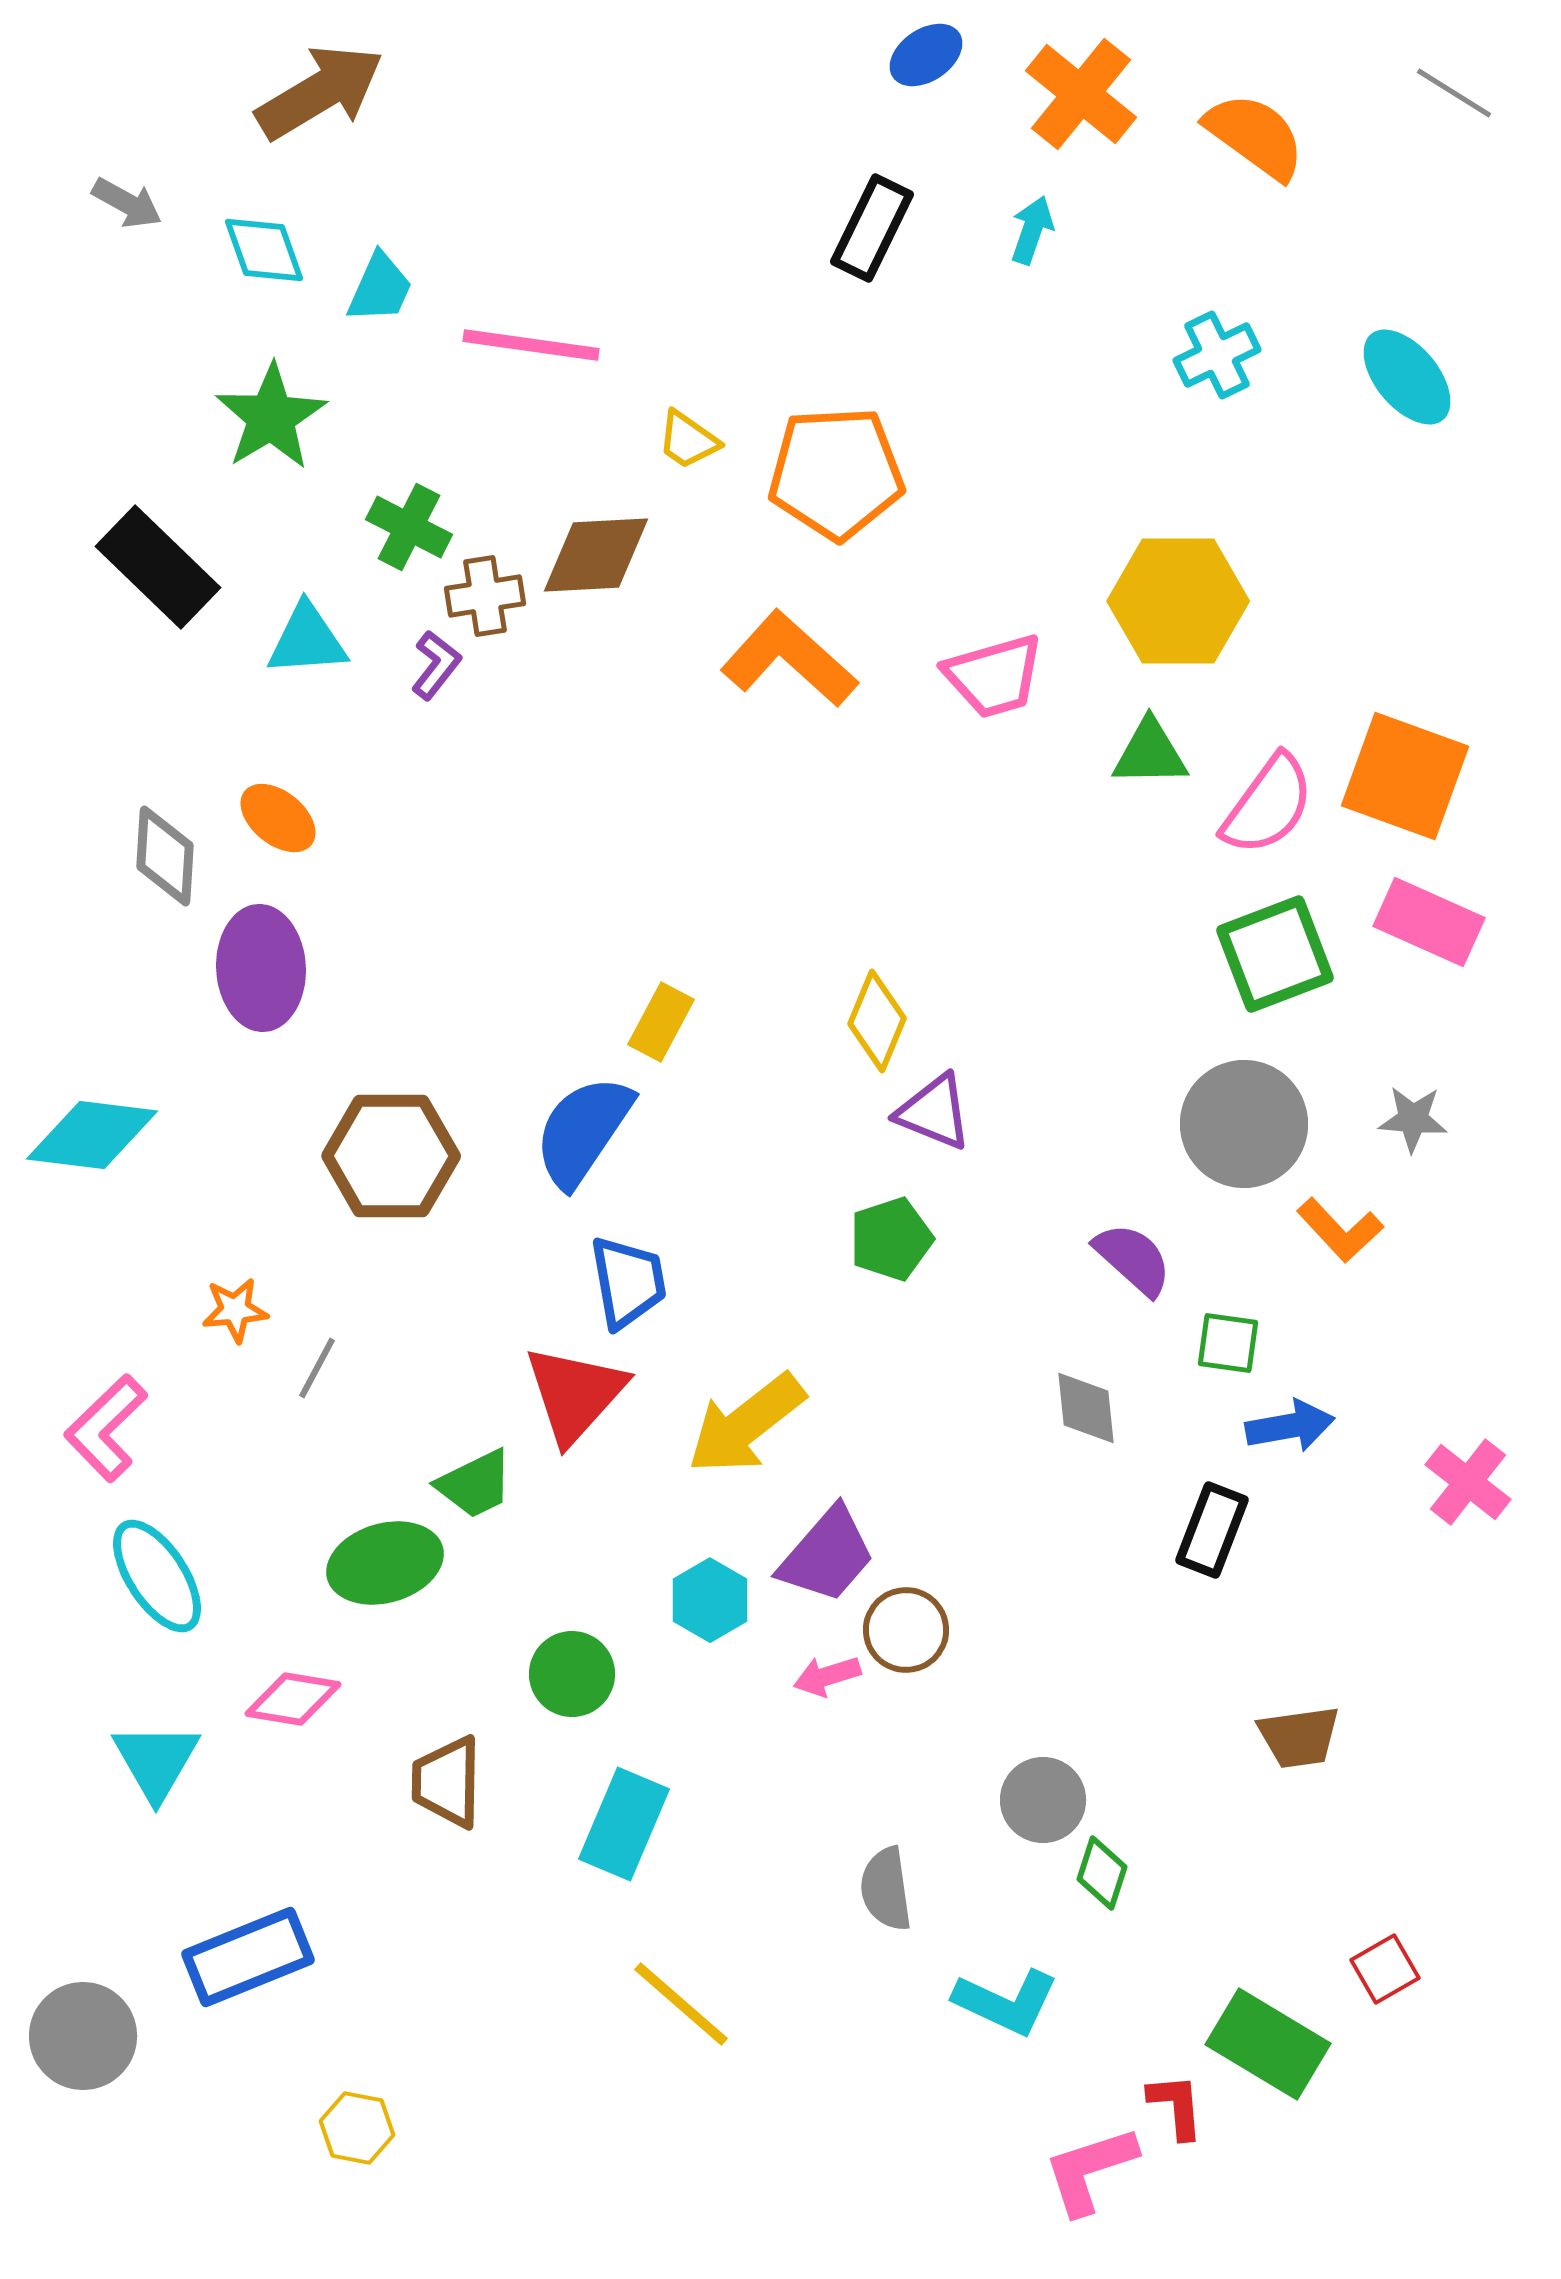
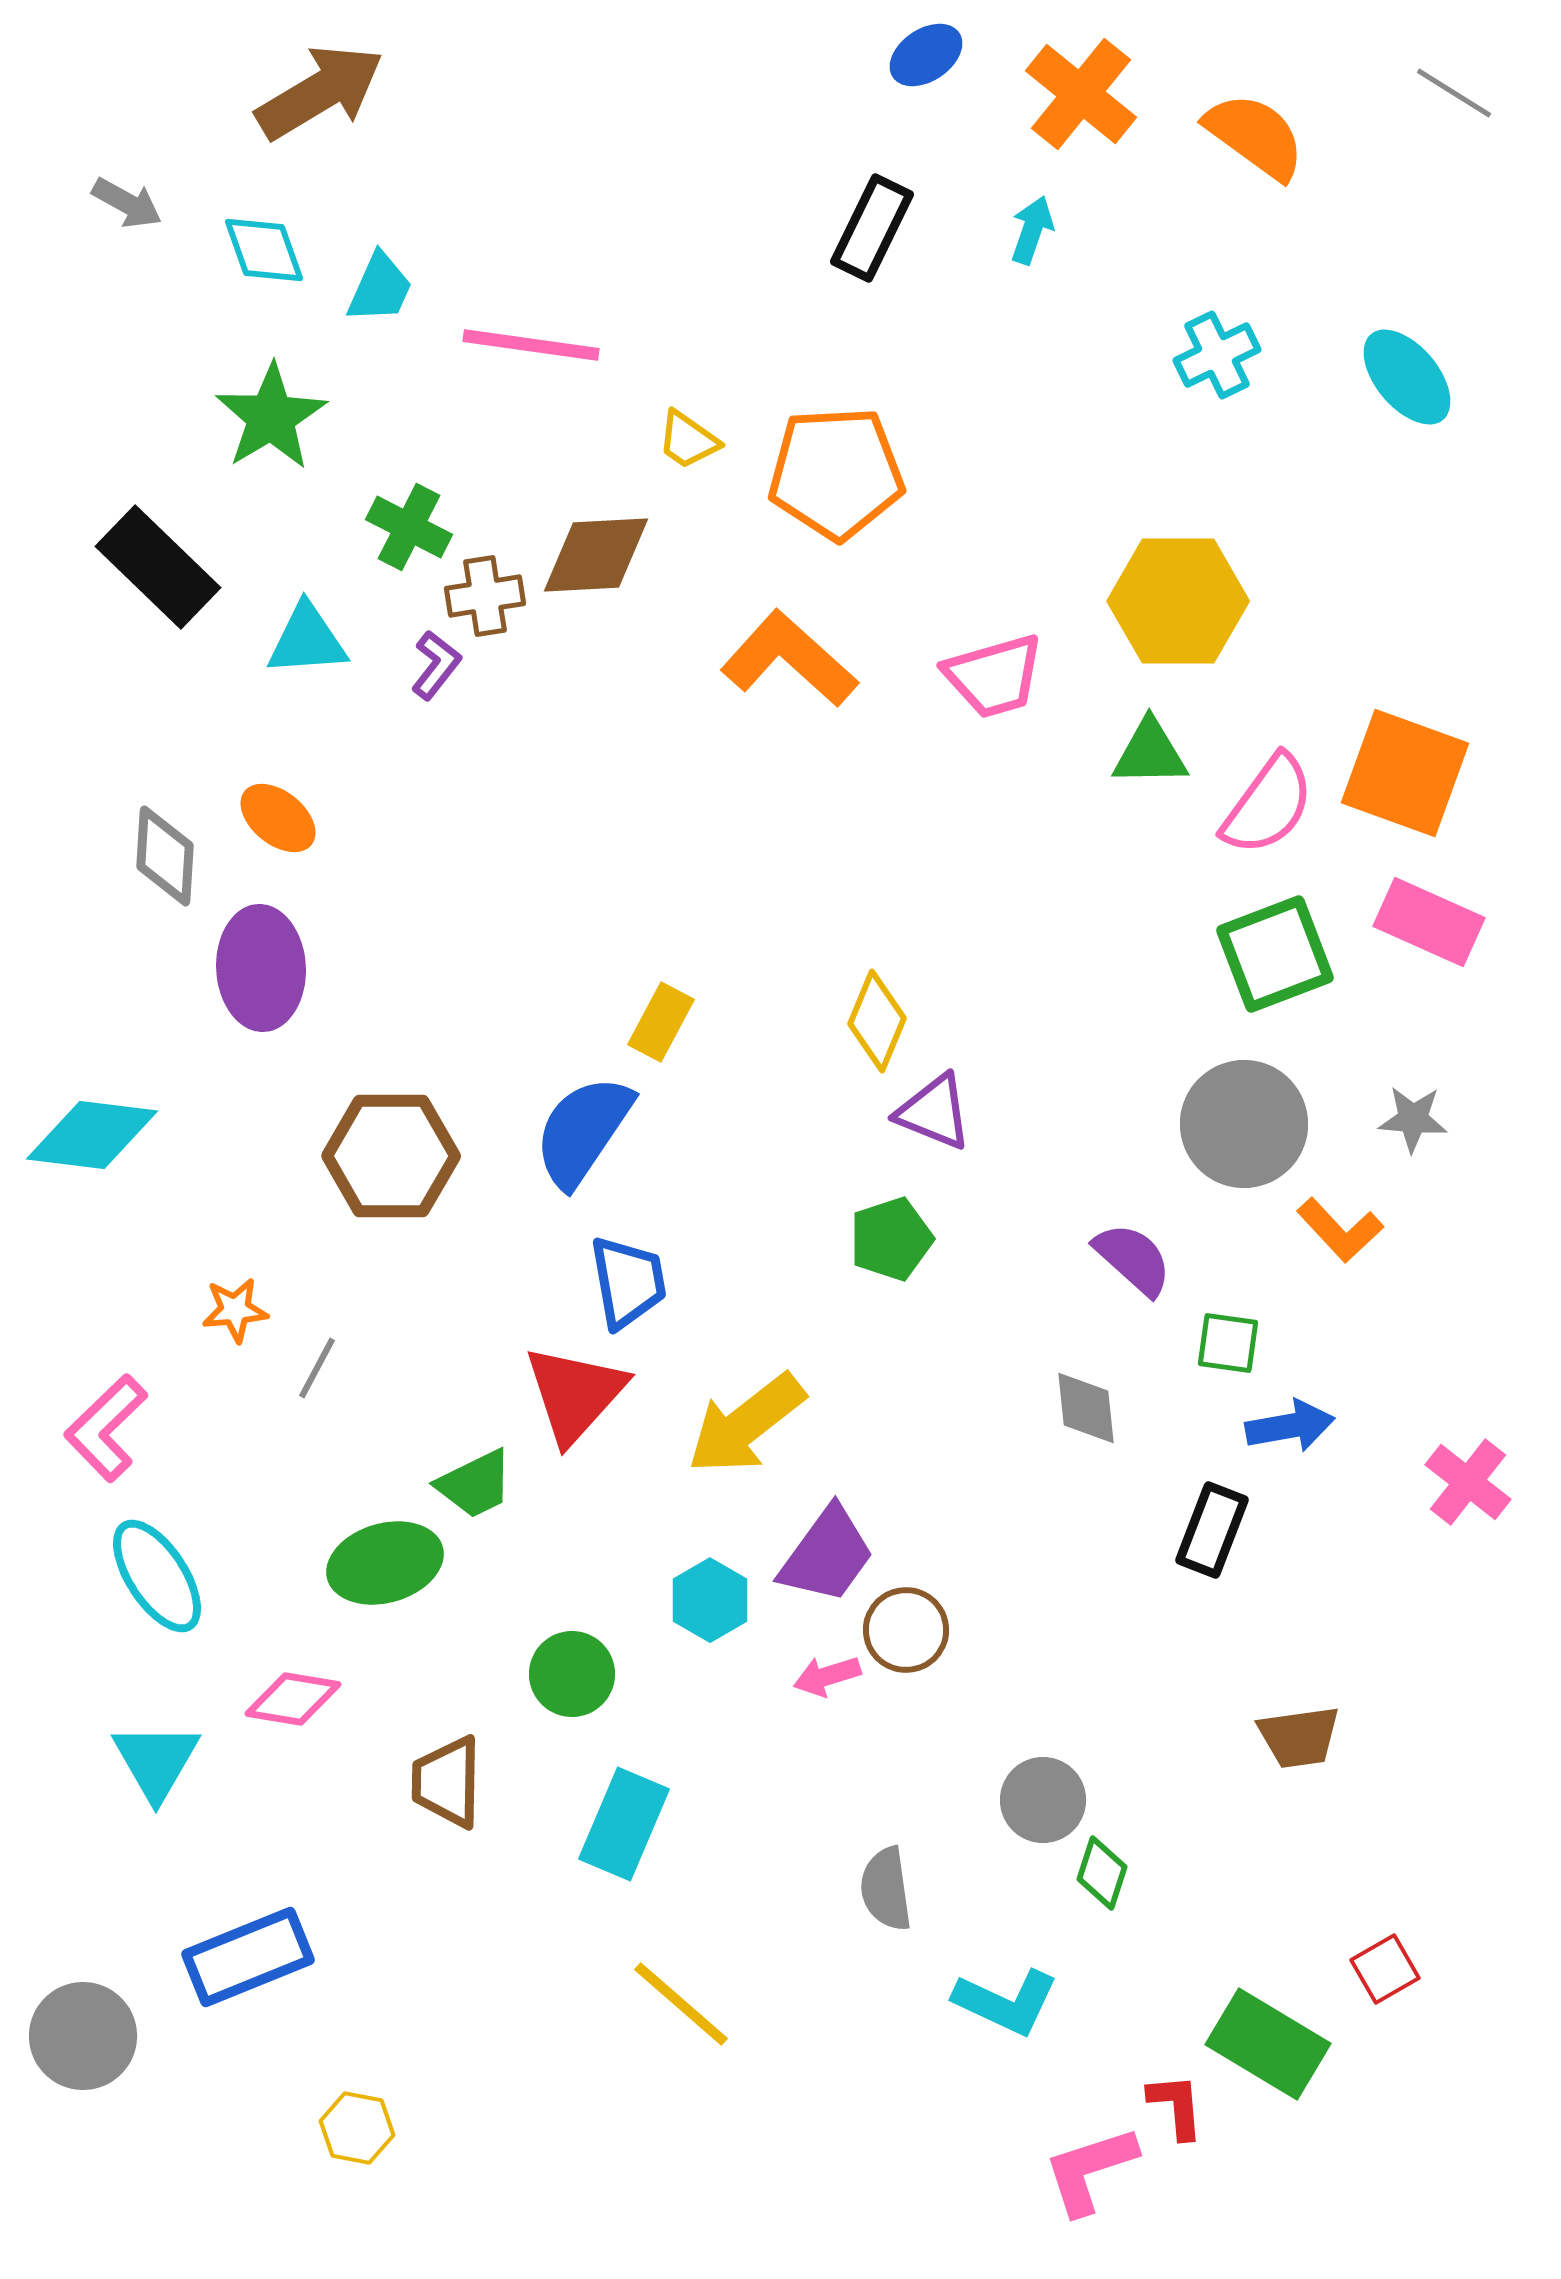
orange square at (1405, 776): moved 3 px up
purple trapezoid at (827, 1555): rotated 5 degrees counterclockwise
